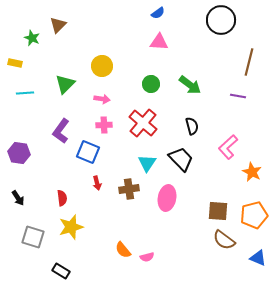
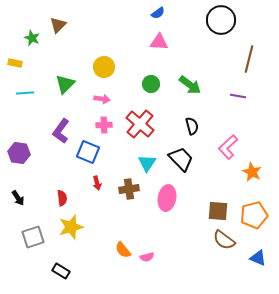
brown line: moved 3 px up
yellow circle: moved 2 px right, 1 px down
red cross: moved 3 px left, 1 px down
gray square: rotated 35 degrees counterclockwise
